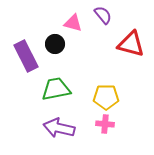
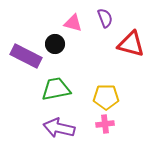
purple semicircle: moved 2 px right, 3 px down; rotated 18 degrees clockwise
purple rectangle: rotated 36 degrees counterclockwise
pink cross: rotated 12 degrees counterclockwise
